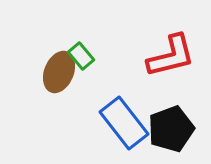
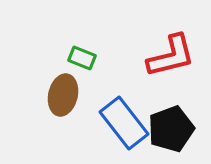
green rectangle: moved 1 px right, 2 px down; rotated 28 degrees counterclockwise
brown ellipse: moved 4 px right, 23 px down; rotated 9 degrees counterclockwise
